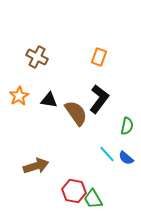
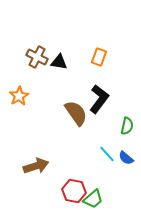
black triangle: moved 10 px right, 38 px up
green trapezoid: rotated 100 degrees counterclockwise
